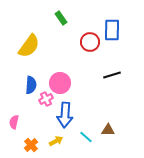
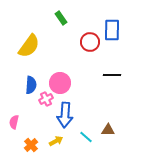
black line: rotated 18 degrees clockwise
